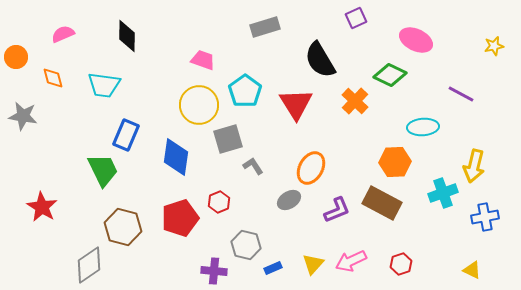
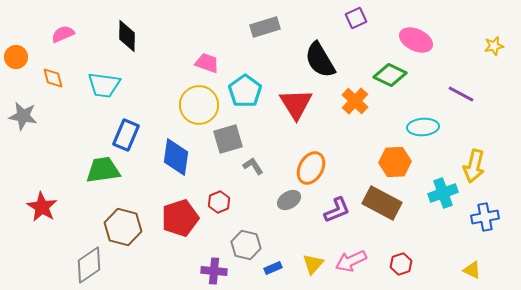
pink trapezoid at (203, 60): moved 4 px right, 3 px down
green trapezoid at (103, 170): rotated 72 degrees counterclockwise
